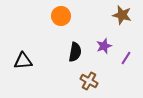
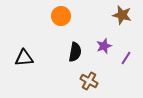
black triangle: moved 1 px right, 3 px up
